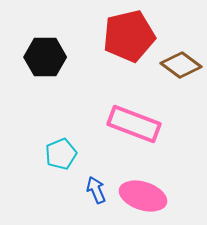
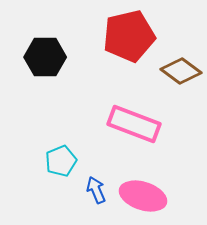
brown diamond: moved 6 px down
cyan pentagon: moved 7 px down
